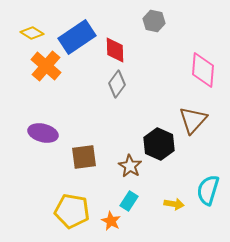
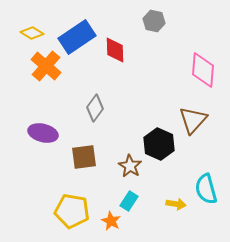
gray diamond: moved 22 px left, 24 px down
cyan semicircle: moved 2 px left, 1 px up; rotated 32 degrees counterclockwise
yellow arrow: moved 2 px right
